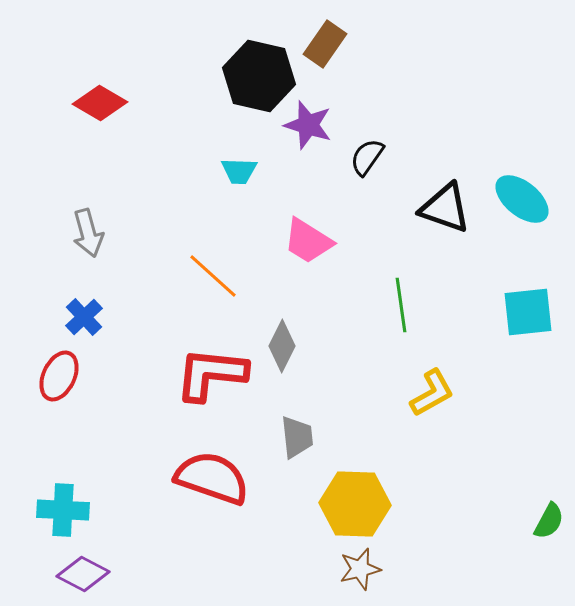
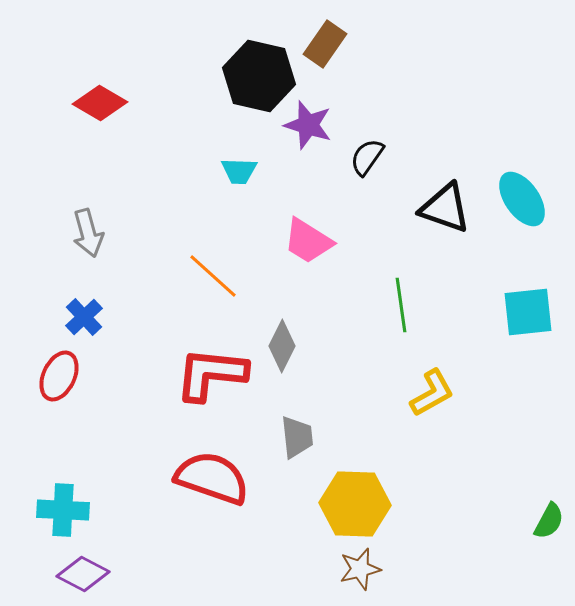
cyan ellipse: rotated 16 degrees clockwise
